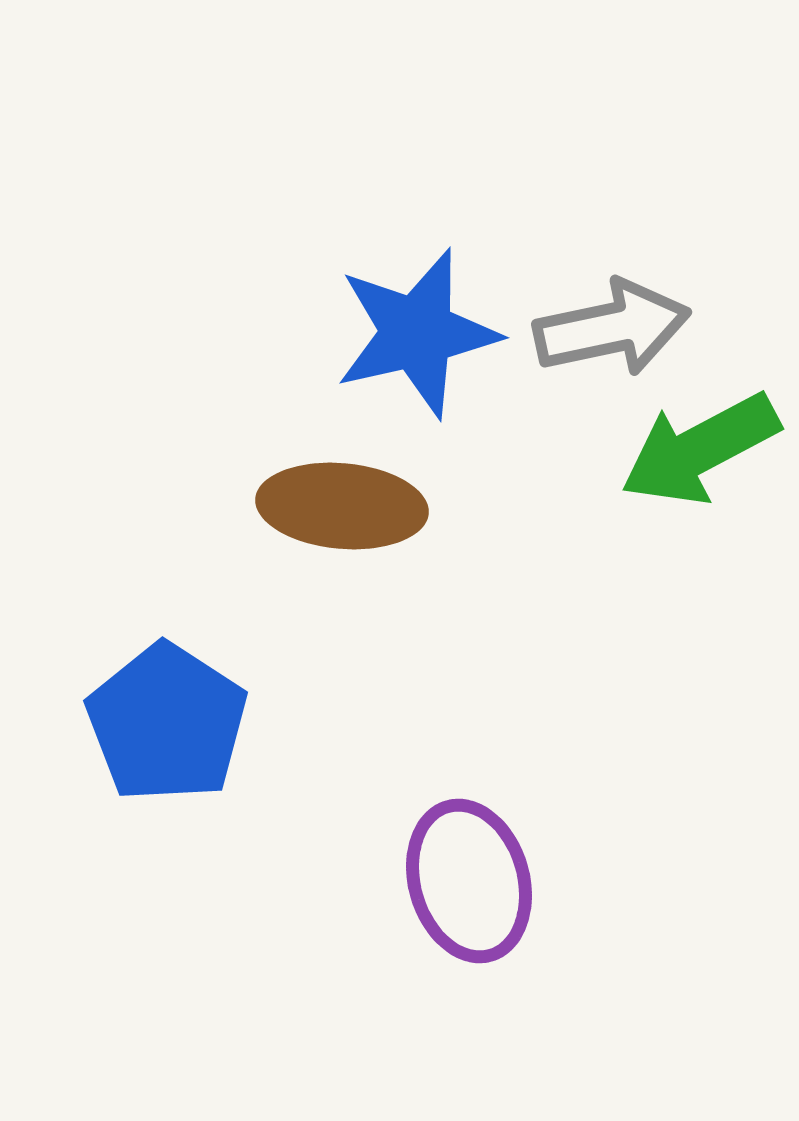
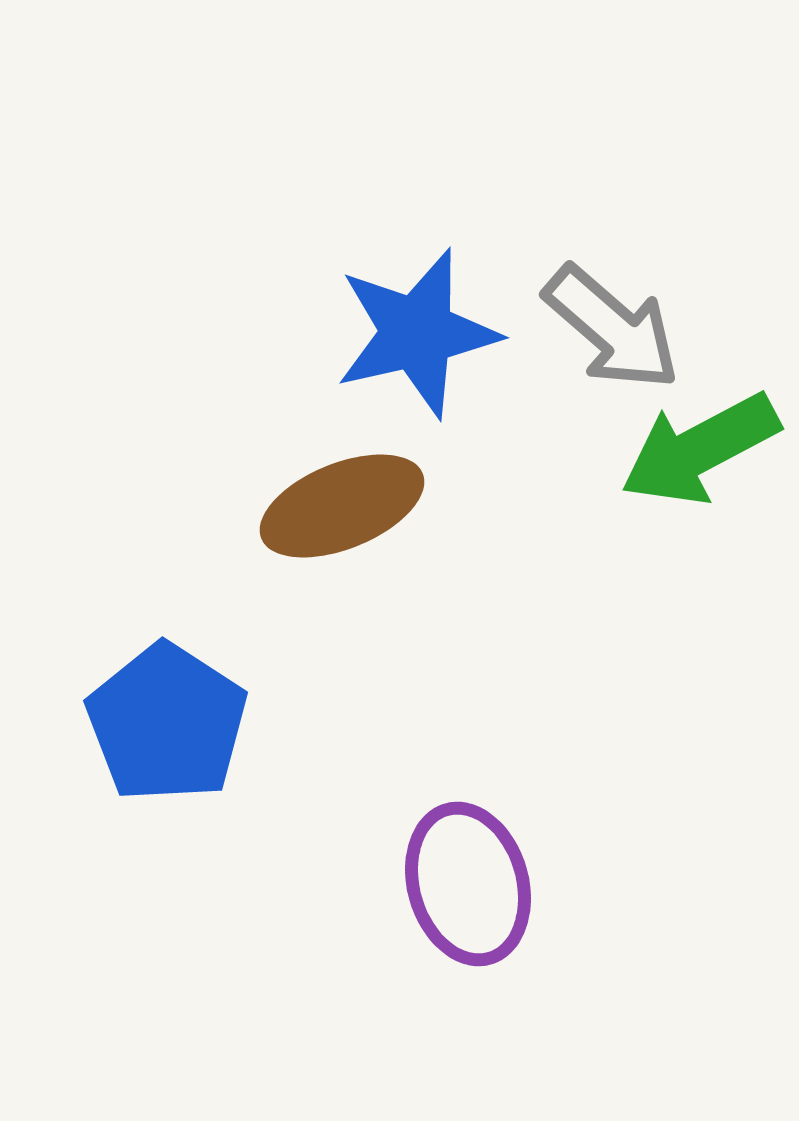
gray arrow: rotated 53 degrees clockwise
brown ellipse: rotated 27 degrees counterclockwise
purple ellipse: moved 1 px left, 3 px down
